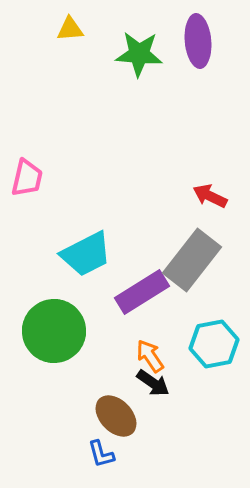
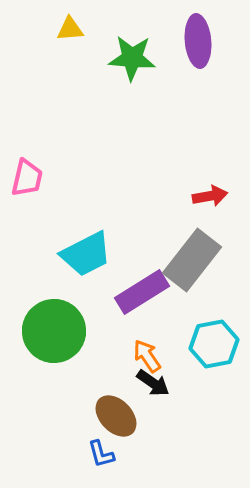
green star: moved 7 px left, 4 px down
red arrow: rotated 144 degrees clockwise
orange arrow: moved 3 px left
